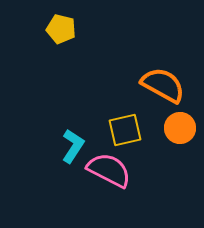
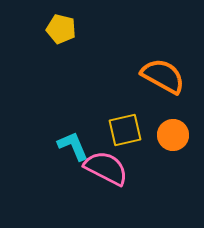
orange semicircle: moved 9 px up
orange circle: moved 7 px left, 7 px down
cyan L-shape: rotated 56 degrees counterclockwise
pink semicircle: moved 3 px left, 2 px up
